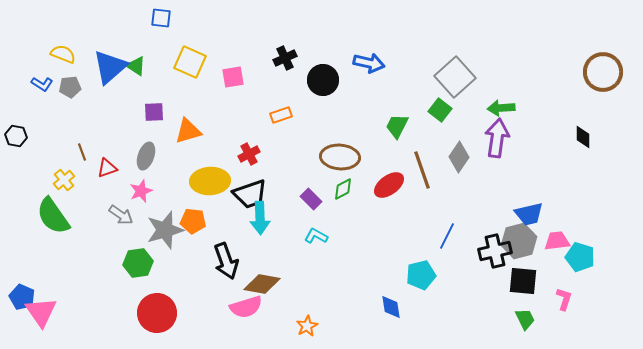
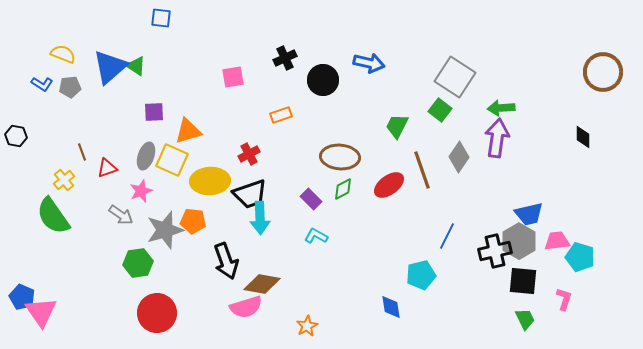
yellow square at (190, 62): moved 18 px left, 98 px down
gray square at (455, 77): rotated 15 degrees counterclockwise
gray hexagon at (519, 241): rotated 16 degrees counterclockwise
